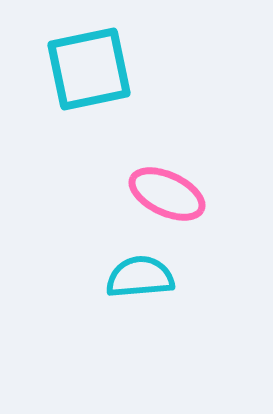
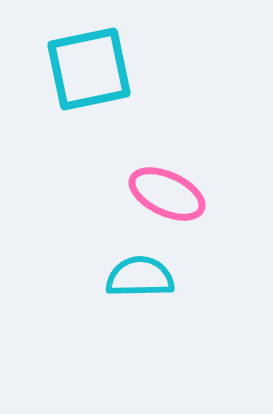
cyan semicircle: rotated 4 degrees clockwise
